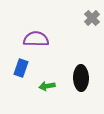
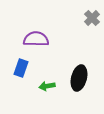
black ellipse: moved 2 px left; rotated 15 degrees clockwise
